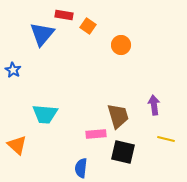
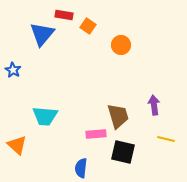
cyan trapezoid: moved 2 px down
